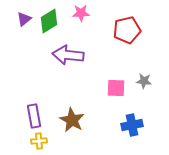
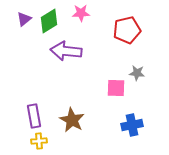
purple arrow: moved 2 px left, 4 px up
gray star: moved 7 px left, 8 px up
